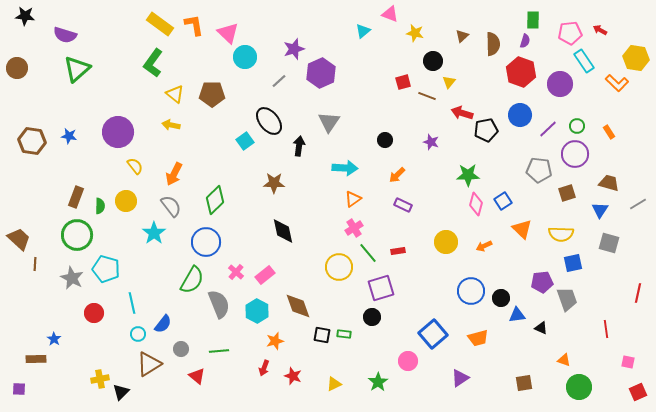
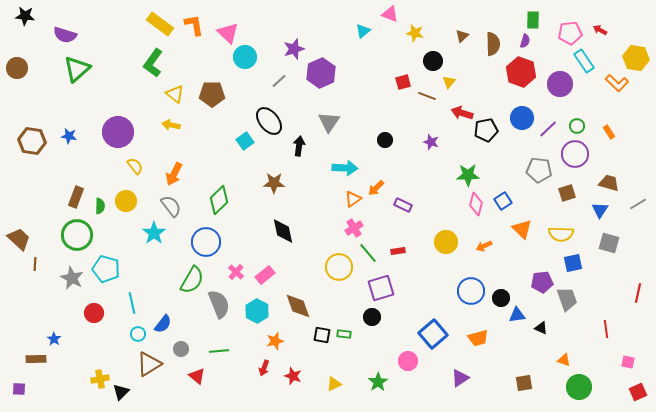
blue circle at (520, 115): moved 2 px right, 3 px down
orange arrow at (397, 175): moved 21 px left, 13 px down
green diamond at (215, 200): moved 4 px right
